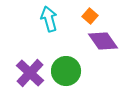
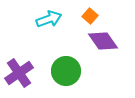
cyan arrow: rotated 85 degrees clockwise
purple cross: moved 11 px left; rotated 12 degrees clockwise
